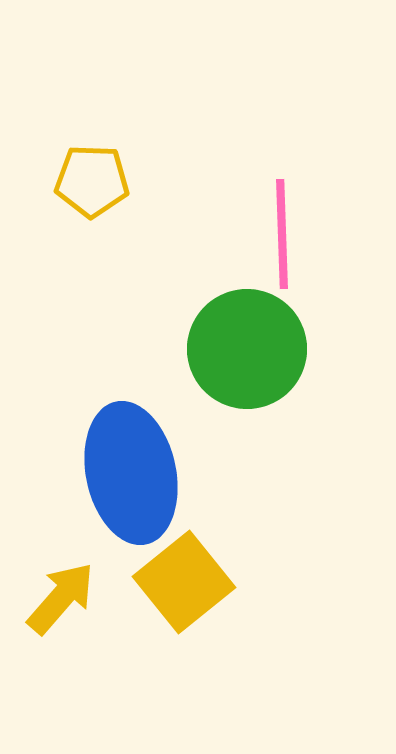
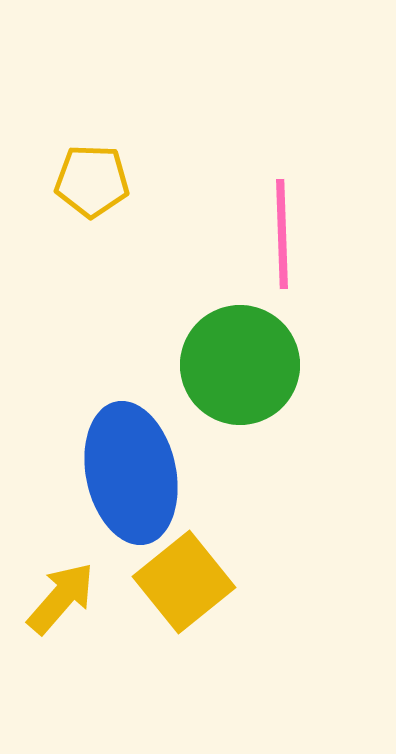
green circle: moved 7 px left, 16 px down
